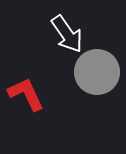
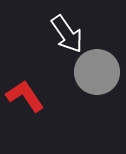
red L-shape: moved 1 px left, 2 px down; rotated 9 degrees counterclockwise
